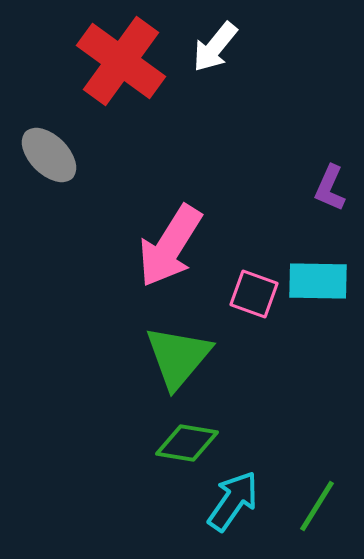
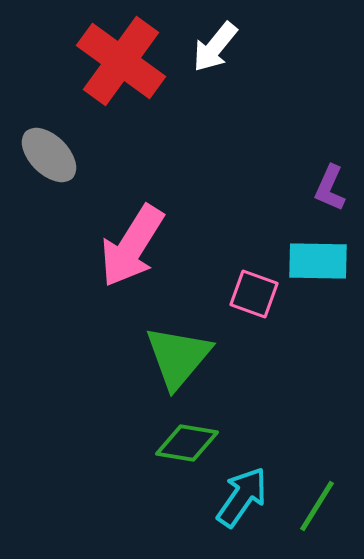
pink arrow: moved 38 px left
cyan rectangle: moved 20 px up
cyan arrow: moved 9 px right, 4 px up
